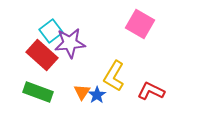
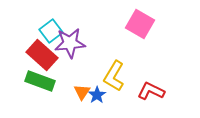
green rectangle: moved 2 px right, 11 px up
